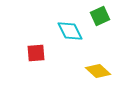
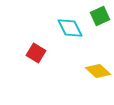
cyan diamond: moved 3 px up
red square: rotated 36 degrees clockwise
